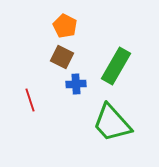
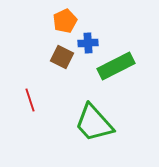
orange pentagon: moved 5 px up; rotated 20 degrees clockwise
green rectangle: rotated 33 degrees clockwise
blue cross: moved 12 px right, 41 px up
green trapezoid: moved 18 px left
